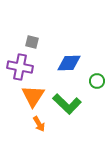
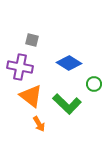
gray square: moved 2 px up
blue diamond: rotated 35 degrees clockwise
green circle: moved 3 px left, 3 px down
orange triangle: moved 2 px left; rotated 25 degrees counterclockwise
